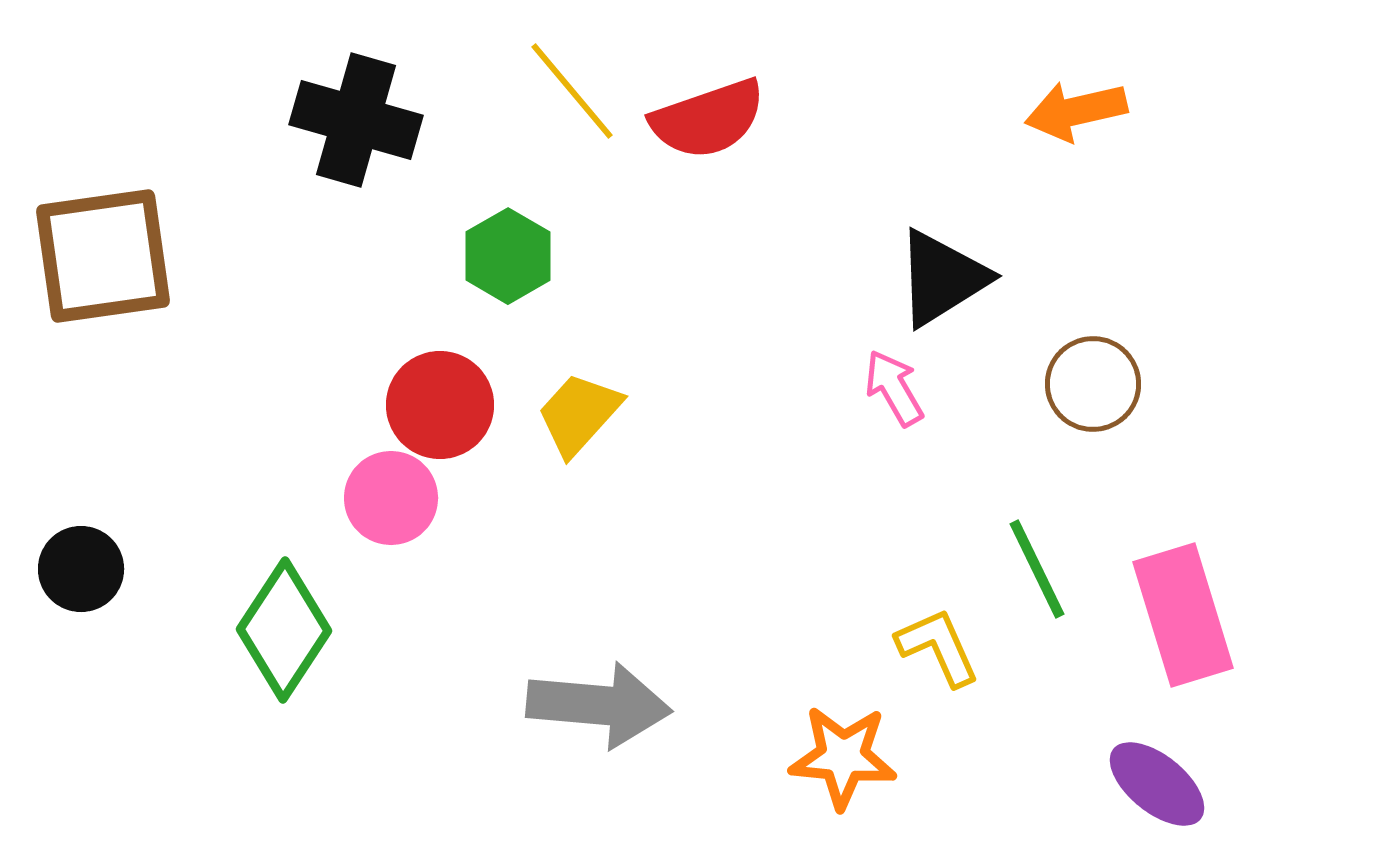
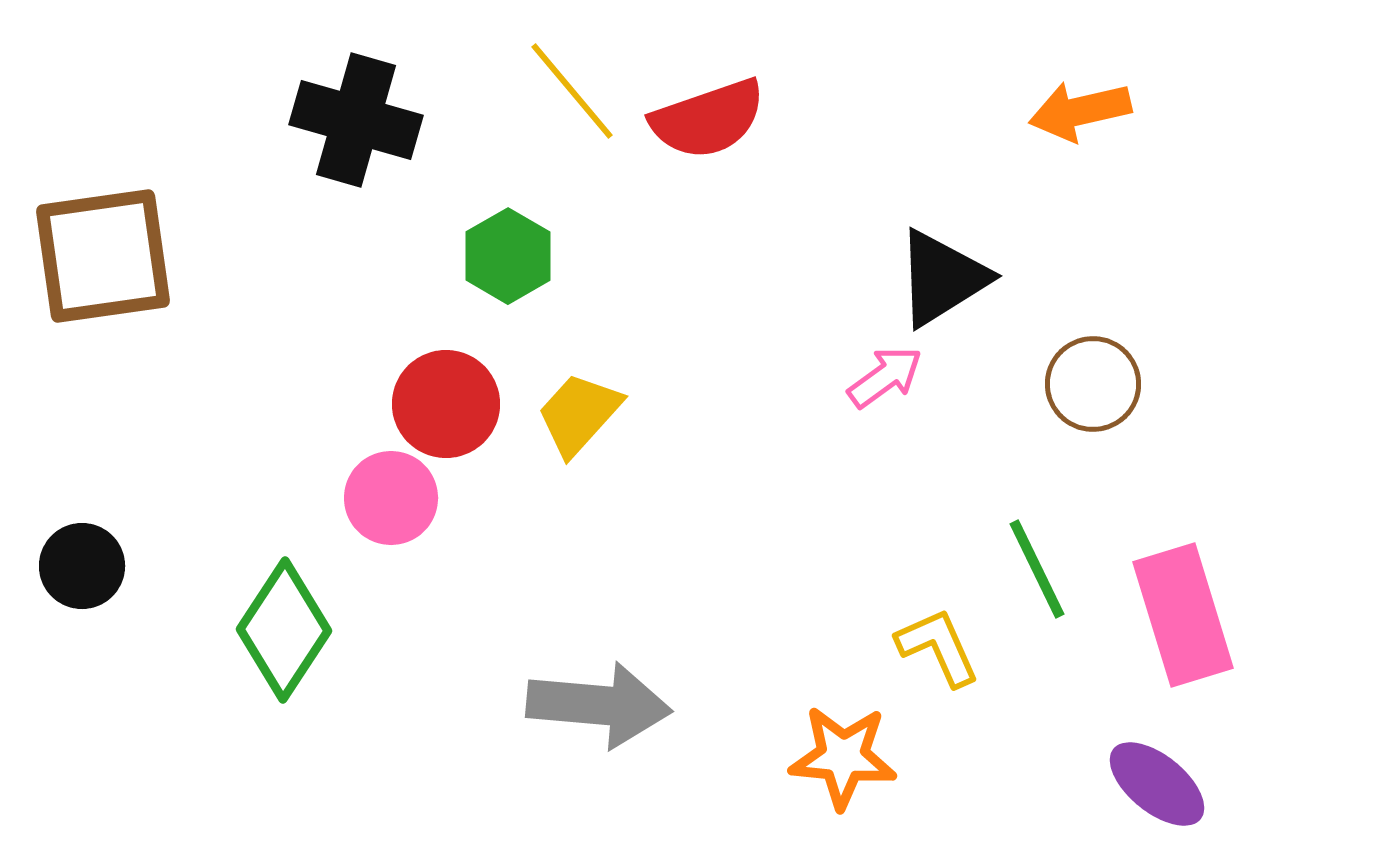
orange arrow: moved 4 px right
pink arrow: moved 9 px left, 11 px up; rotated 84 degrees clockwise
red circle: moved 6 px right, 1 px up
black circle: moved 1 px right, 3 px up
